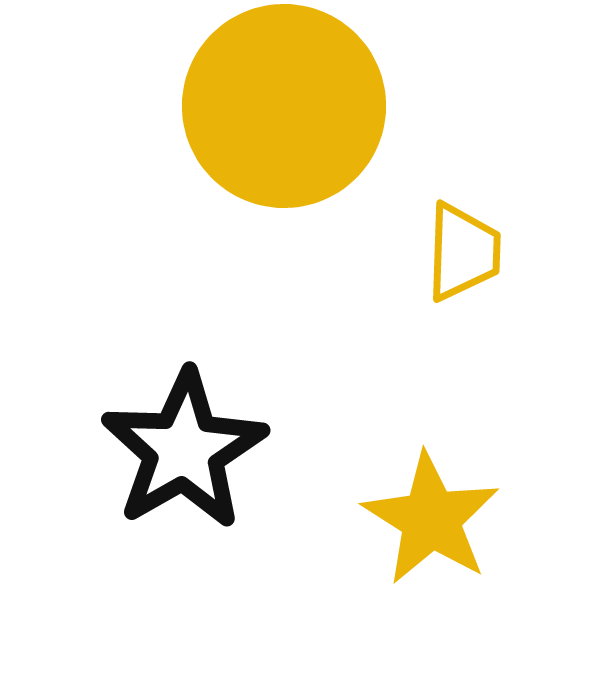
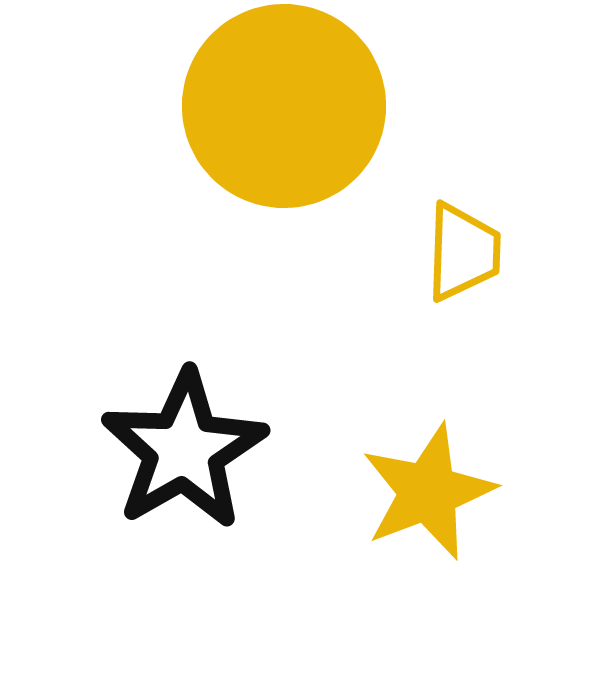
yellow star: moved 3 px left, 27 px up; rotated 19 degrees clockwise
